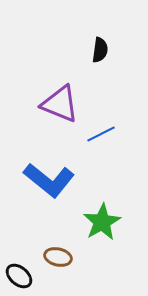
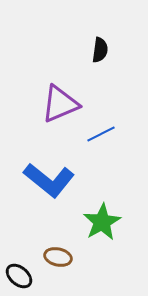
purple triangle: rotated 45 degrees counterclockwise
